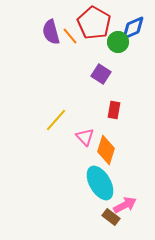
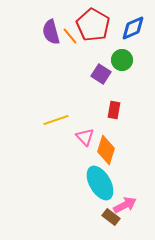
red pentagon: moved 1 px left, 2 px down
green circle: moved 4 px right, 18 px down
yellow line: rotated 30 degrees clockwise
